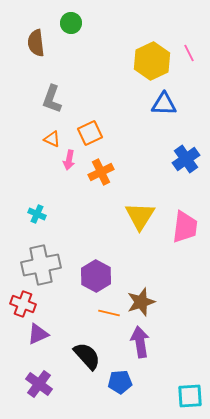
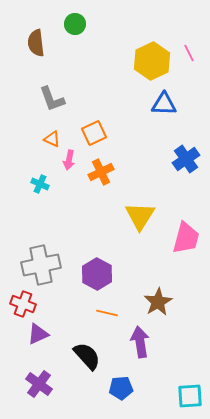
green circle: moved 4 px right, 1 px down
gray L-shape: rotated 40 degrees counterclockwise
orange square: moved 4 px right
cyan cross: moved 3 px right, 30 px up
pink trapezoid: moved 1 px right, 11 px down; rotated 8 degrees clockwise
purple hexagon: moved 1 px right, 2 px up
brown star: moved 17 px right; rotated 12 degrees counterclockwise
orange line: moved 2 px left
blue pentagon: moved 1 px right, 6 px down
